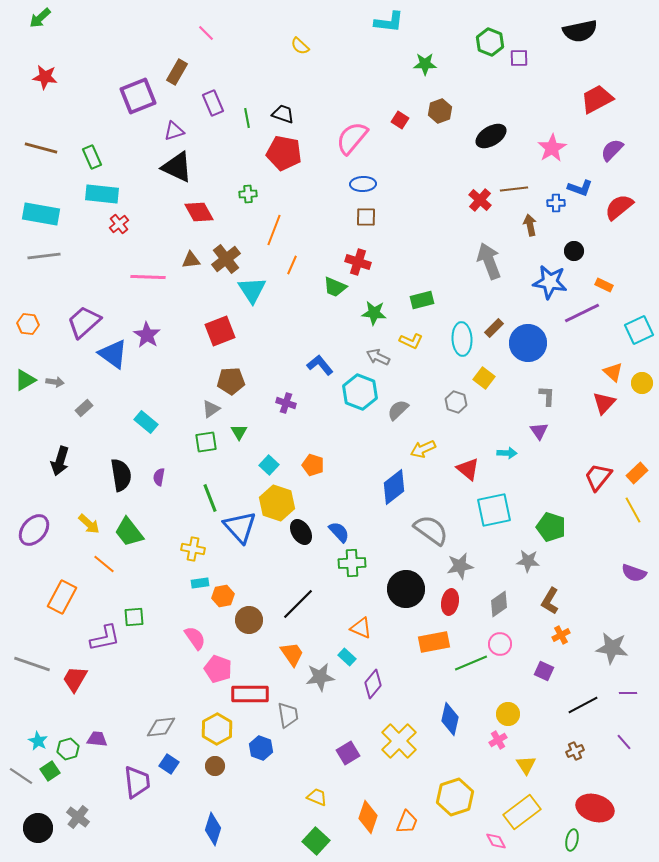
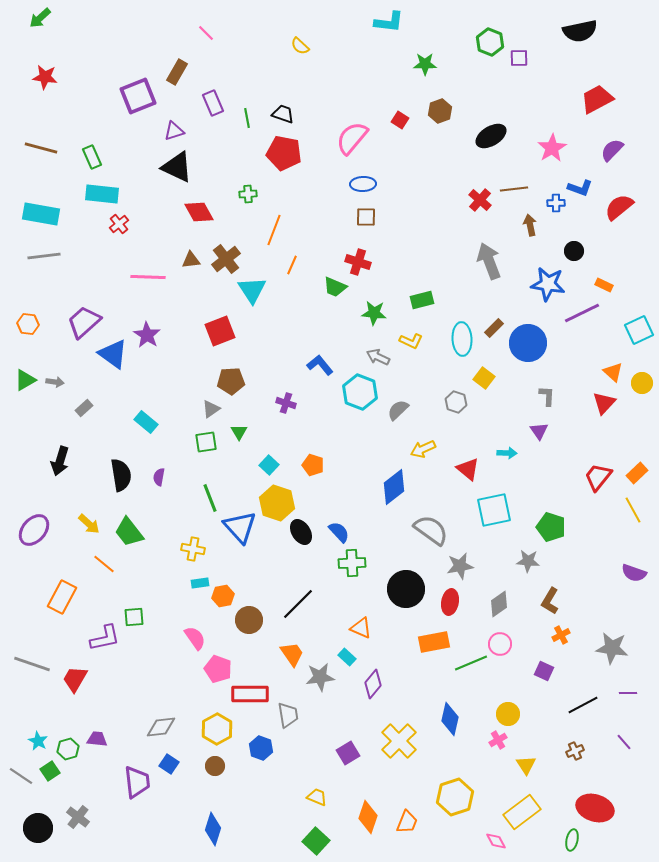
blue star at (550, 282): moved 2 px left, 2 px down
